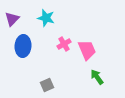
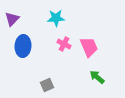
cyan star: moved 10 px right; rotated 18 degrees counterclockwise
pink cross: rotated 32 degrees counterclockwise
pink trapezoid: moved 2 px right, 3 px up
green arrow: rotated 14 degrees counterclockwise
